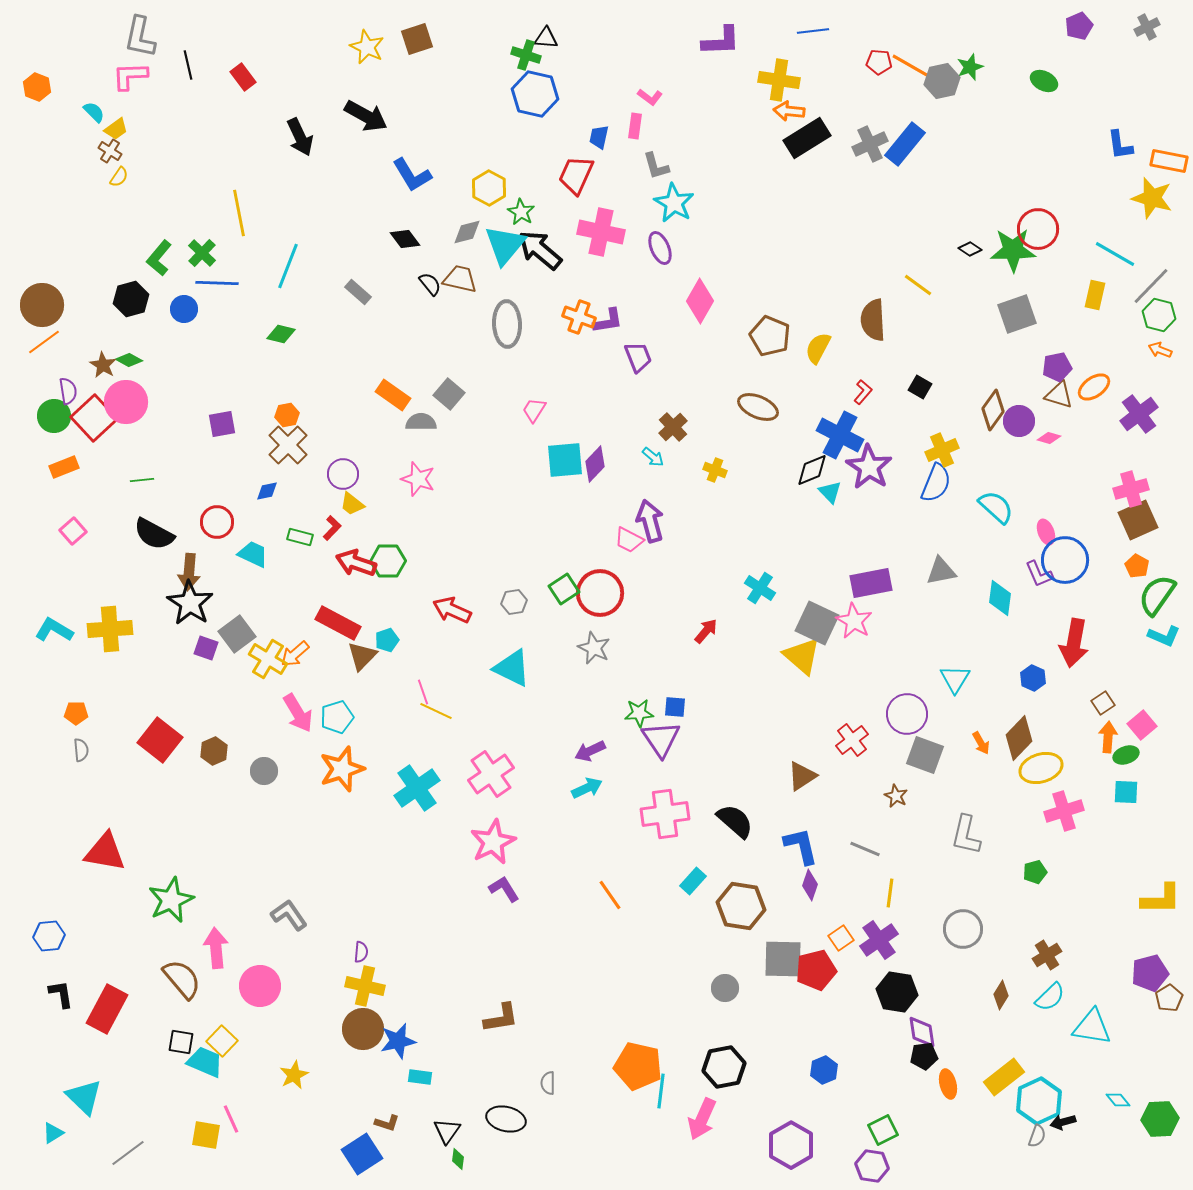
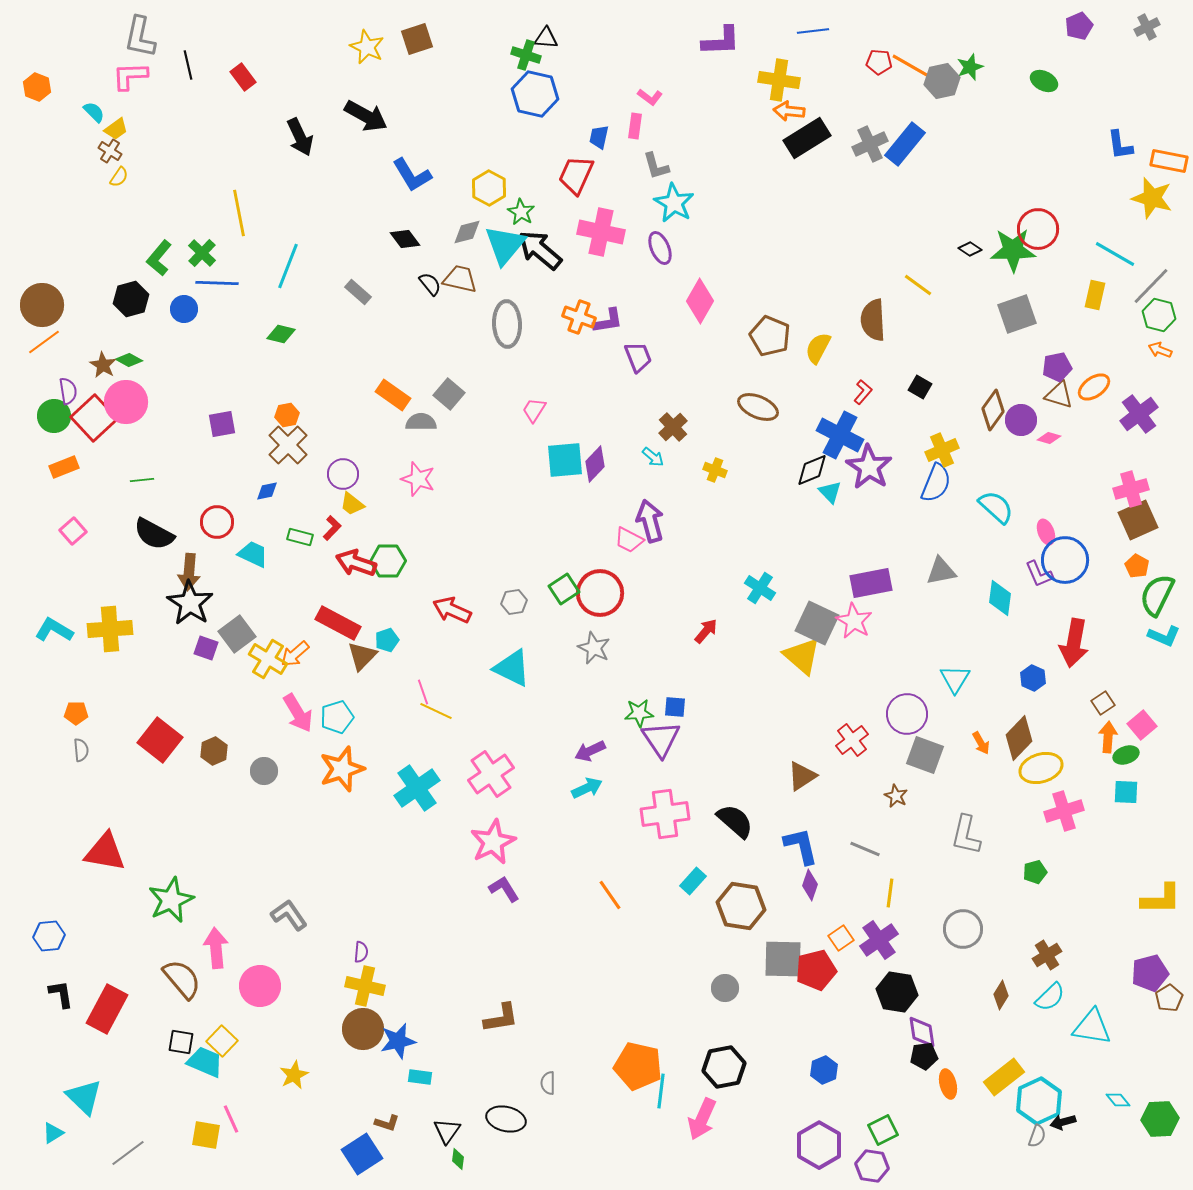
purple circle at (1019, 421): moved 2 px right, 1 px up
green semicircle at (1157, 595): rotated 9 degrees counterclockwise
purple hexagon at (791, 1145): moved 28 px right
